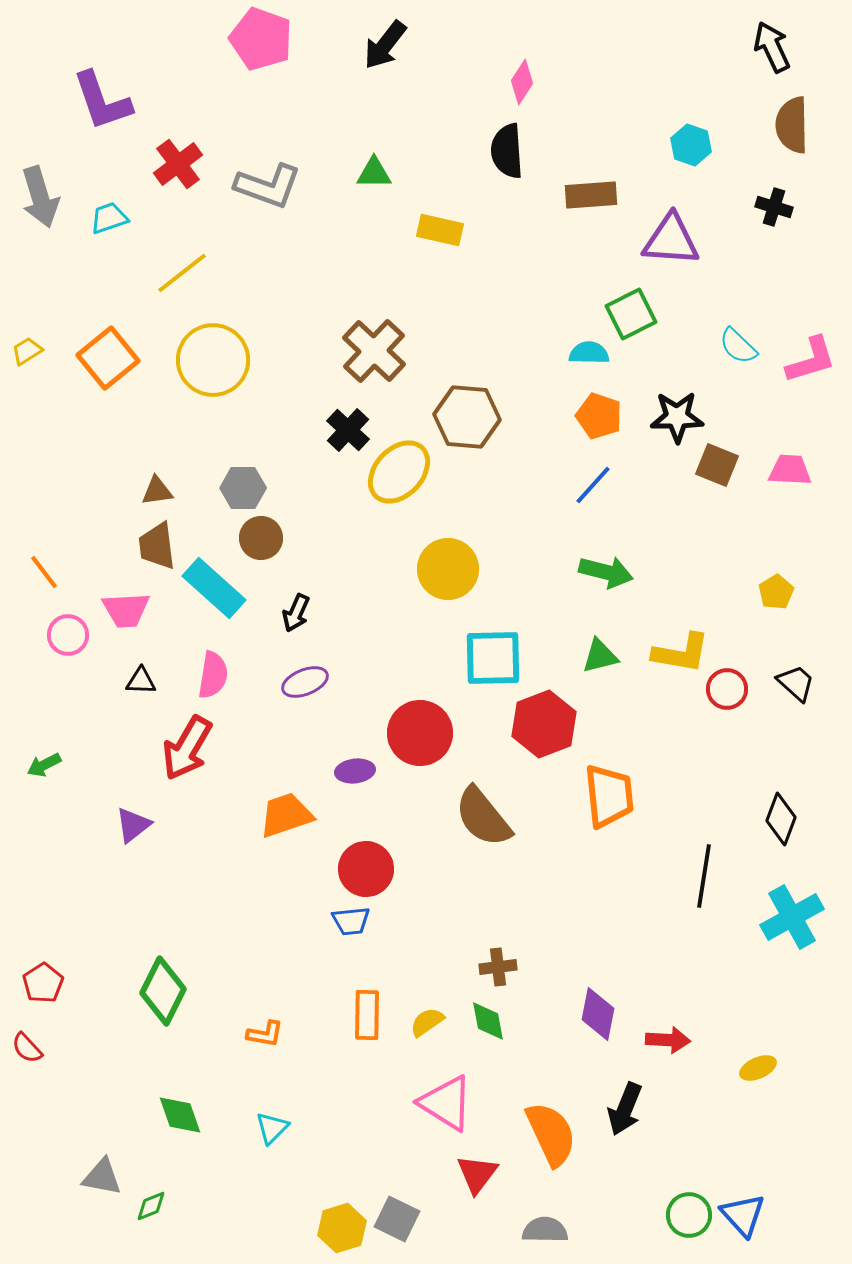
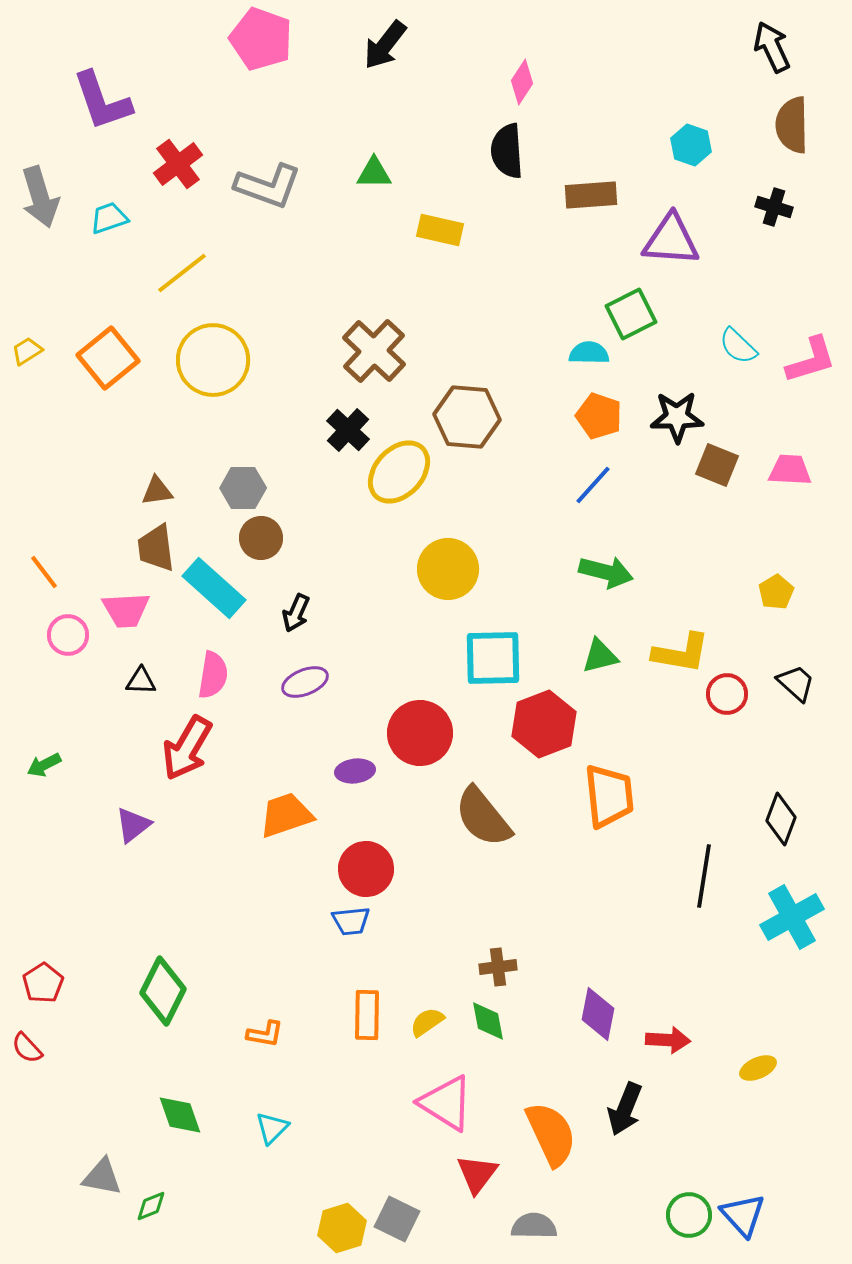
brown trapezoid at (157, 546): moved 1 px left, 2 px down
red circle at (727, 689): moved 5 px down
gray semicircle at (545, 1230): moved 11 px left, 4 px up
